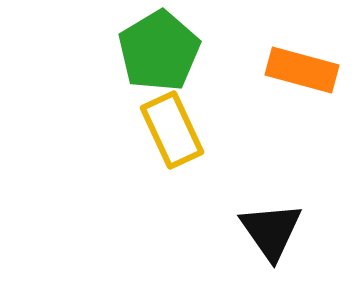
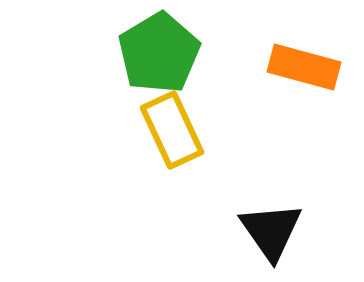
green pentagon: moved 2 px down
orange rectangle: moved 2 px right, 3 px up
